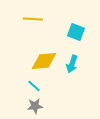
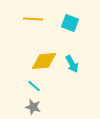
cyan square: moved 6 px left, 9 px up
cyan arrow: rotated 48 degrees counterclockwise
gray star: moved 2 px left, 1 px down; rotated 21 degrees clockwise
